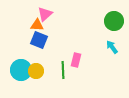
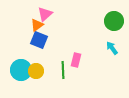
orange triangle: rotated 40 degrees counterclockwise
cyan arrow: moved 1 px down
